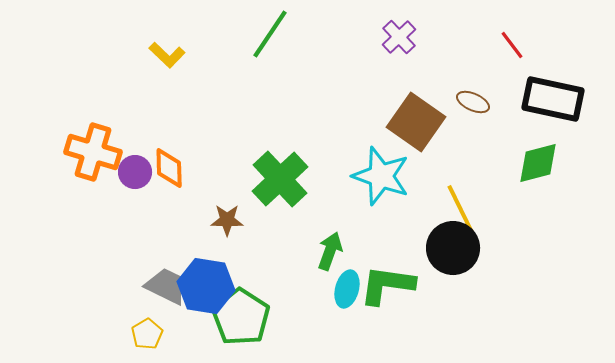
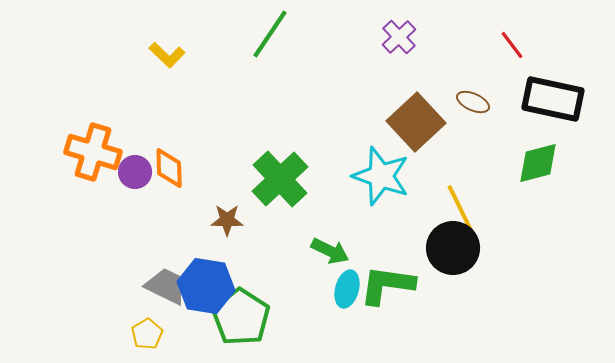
brown square: rotated 12 degrees clockwise
green arrow: rotated 96 degrees clockwise
